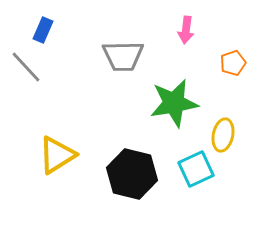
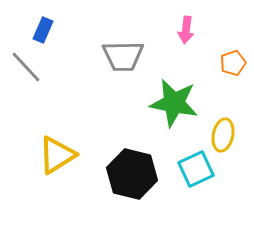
green star: rotated 21 degrees clockwise
